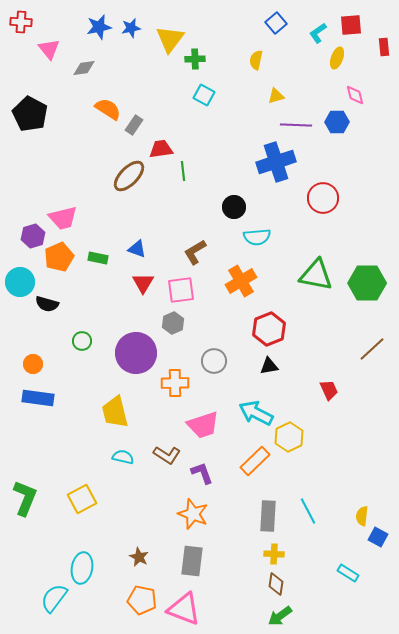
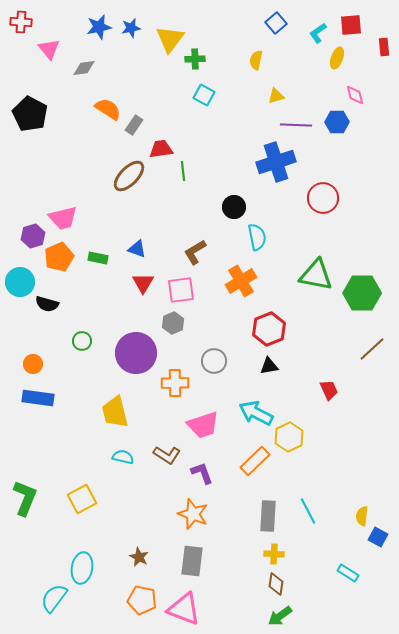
cyan semicircle at (257, 237): rotated 96 degrees counterclockwise
green hexagon at (367, 283): moved 5 px left, 10 px down
